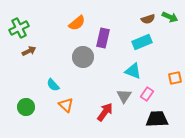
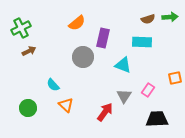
green arrow: rotated 28 degrees counterclockwise
green cross: moved 2 px right
cyan rectangle: rotated 24 degrees clockwise
cyan triangle: moved 10 px left, 6 px up
pink rectangle: moved 1 px right, 4 px up
green circle: moved 2 px right, 1 px down
